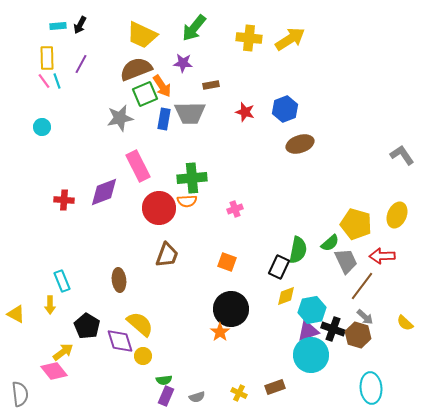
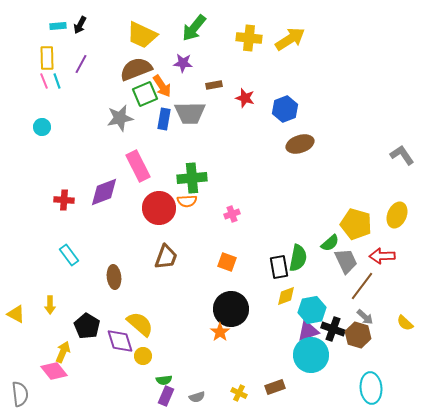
pink line at (44, 81): rotated 14 degrees clockwise
brown rectangle at (211, 85): moved 3 px right
red star at (245, 112): moved 14 px up
pink cross at (235, 209): moved 3 px left, 5 px down
green semicircle at (298, 250): moved 8 px down
brown trapezoid at (167, 255): moved 1 px left, 2 px down
black rectangle at (279, 267): rotated 35 degrees counterclockwise
brown ellipse at (119, 280): moved 5 px left, 3 px up
cyan rectangle at (62, 281): moved 7 px right, 26 px up; rotated 15 degrees counterclockwise
yellow arrow at (63, 352): rotated 30 degrees counterclockwise
